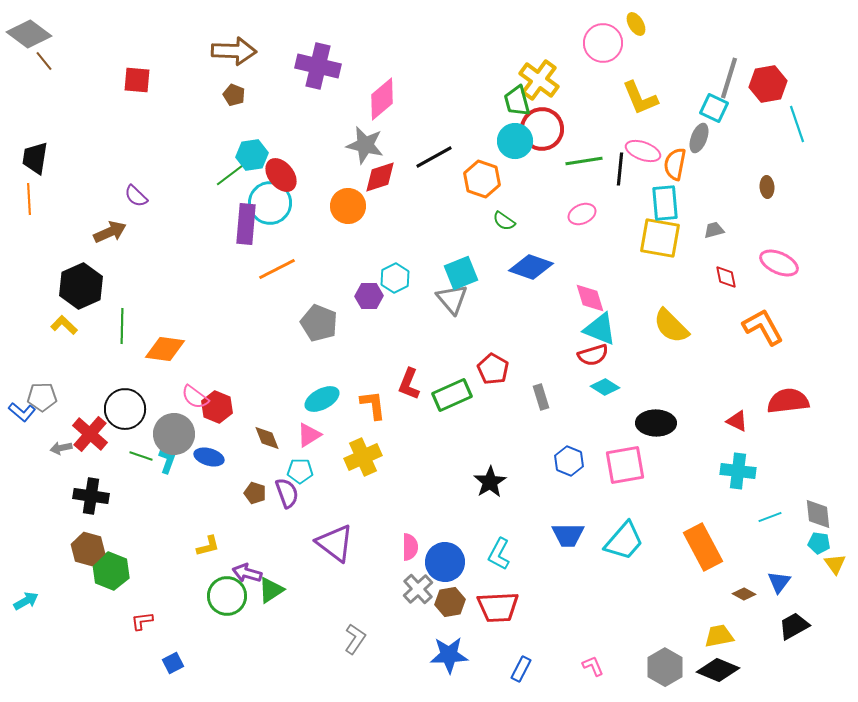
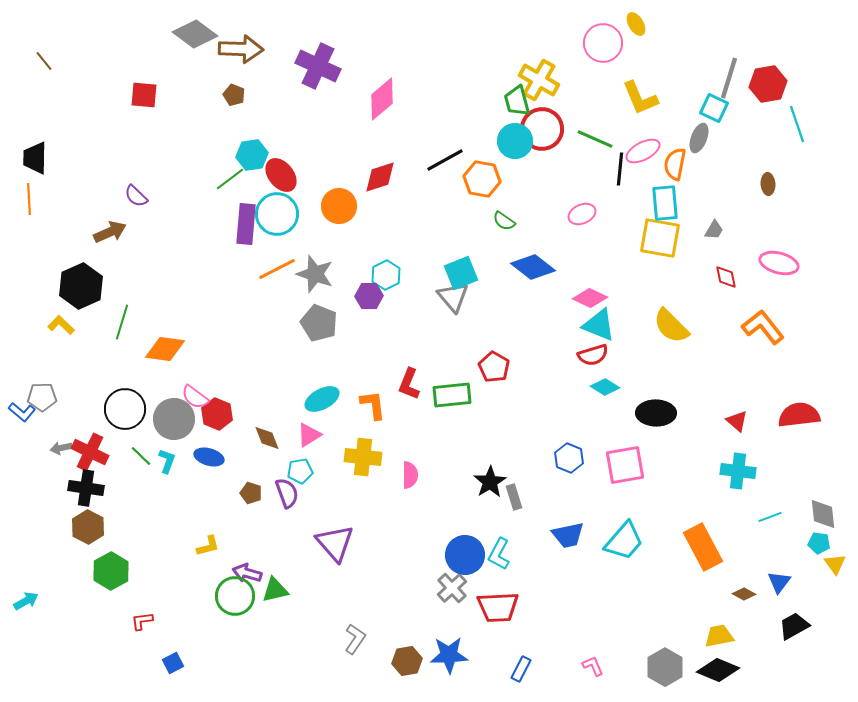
gray diamond at (29, 34): moved 166 px right
brown arrow at (234, 51): moved 7 px right, 2 px up
purple cross at (318, 66): rotated 12 degrees clockwise
red square at (137, 80): moved 7 px right, 15 px down
yellow cross at (539, 80): rotated 6 degrees counterclockwise
gray star at (365, 145): moved 50 px left, 129 px down; rotated 6 degrees clockwise
pink ellipse at (643, 151): rotated 48 degrees counterclockwise
black line at (434, 157): moved 11 px right, 3 px down
black trapezoid at (35, 158): rotated 8 degrees counterclockwise
green line at (584, 161): moved 11 px right, 22 px up; rotated 33 degrees clockwise
green line at (230, 175): moved 4 px down
orange hexagon at (482, 179): rotated 9 degrees counterclockwise
brown ellipse at (767, 187): moved 1 px right, 3 px up
cyan circle at (270, 203): moved 7 px right, 11 px down
orange circle at (348, 206): moved 9 px left
gray trapezoid at (714, 230): rotated 135 degrees clockwise
pink ellipse at (779, 263): rotated 9 degrees counterclockwise
blue diamond at (531, 267): moved 2 px right; rotated 18 degrees clockwise
cyan hexagon at (395, 278): moved 9 px left, 3 px up
pink diamond at (590, 298): rotated 48 degrees counterclockwise
gray triangle at (452, 299): moved 1 px right, 2 px up
yellow L-shape at (64, 325): moved 3 px left
green line at (122, 326): moved 4 px up; rotated 16 degrees clockwise
orange L-shape at (763, 327): rotated 9 degrees counterclockwise
cyan triangle at (600, 329): moved 1 px left, 4 px up
red pentagon at (493, 369): moved 1 px right, 2 px up
green rectangle at (452, 395): rotated 18 degrees clockwise
gray rectangle at (541, 397): moved 27 px left, 100 px down
red semicircle at (788, 401): moved 11 px right, 14 px down
red hexagon at (217, 407): moved 7 px down
red triangle at (737, 421): rotated 15 degrees clockwise
black ellipse at (656, 423): moved 10 px up
red cross at (90, 434): moved 18 px down; rotated 15 degrees counterclockwise
gray circle at (174, 434): moved 15 px up
green line at (141, 456): rotated 25 degrees clockwise
yellow cross at (363, 457): rotated 30 degrees clockwise
blue hexagon at (569, 461): moved 3 px up
cyan pentagon at (300, 471): rotated 10 degrees counterclockwise
brown pentagon at (255, 493): moved 4 px left
black cross at (91, 496): moved 5 px left, 8 px up
gray diamond at (818, 514): moved 5 px right
blue trapezoid at (568, 535): rotated 12 degrees counterclockwise
purple triangle at (335, 543): rotated 12 degrees clockwise
pink semicircle at (410, 547): moved 72 px up
brown hexagon at (88, 549): moved 22 px up; rotated 12 degrees clockwise
blue circle at (445, 562): moved 20 px right, 7 px up
green hexagon at (111, 571): rotated 9 degrees clockwise
gray cross at (418, 589): moved 34 px right, 1 px up
green triangle at (271, 590): moved 4 px right; rotated 20 degrees clockwise
green circle at (227, 596): moved 8 px right
brown hexagon at (450, 602): moved 43 px left, 59 px down
